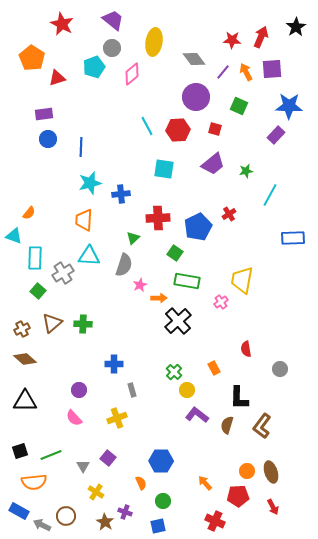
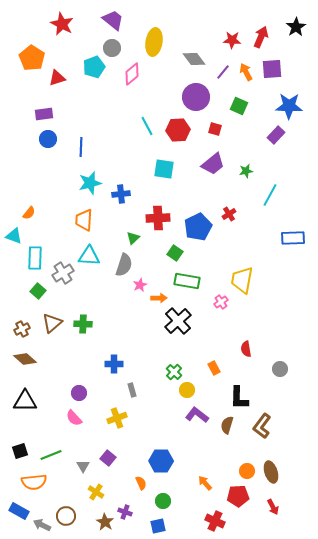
purple circle at (79, 390): moved 3 px down
